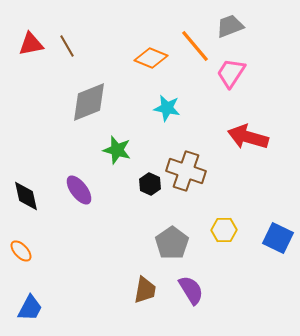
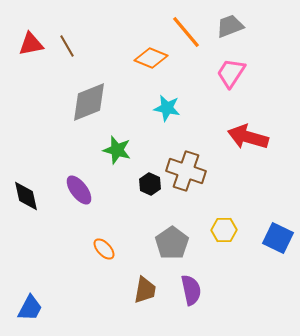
orange line: moved 9 px left, 14 px up
orange ellipse: moved 83 px right, 2 px up
purple semicircle: rotated 20 degrees clockwise
